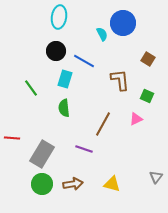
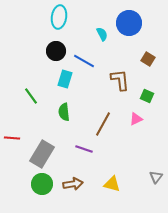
blue circle: moved 6 px right
green line: moved 8 px down
green semicircle: moved 4 px down
